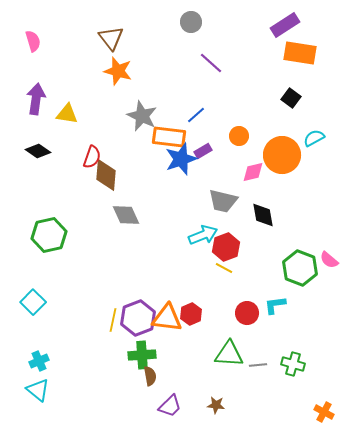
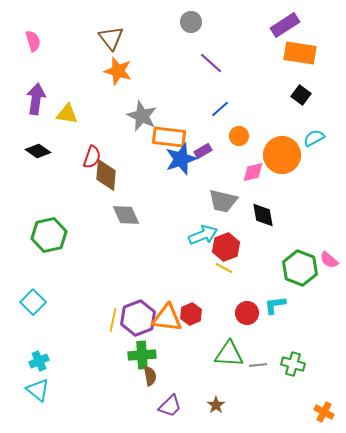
black square at (291, 98): moved 10 px right, 3 px up
blue line at (196, 115): moved 24 px right, 6 px up
brown star at (216, 405): rotated 30 degrees clockwise
